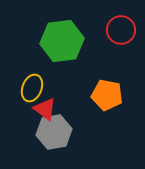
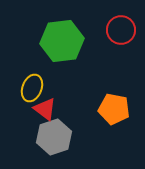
orange pentagon: moved 7 px right, 14 px down
gray hexagon: moved 5 px down; rotated 8 degrees counterclockwise
